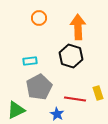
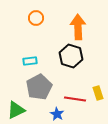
orange circle: moved 3 px left
